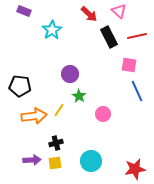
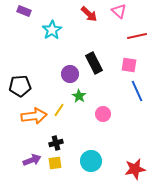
black rectangle: moved 15 px left, 26 px down
black pentagon: rotated 10 degrees counterclockwise
purple arrow: rotated 18 degrees counterclockwise
